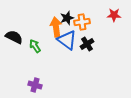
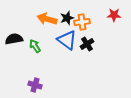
orange arrow: moved 9 px left, 8 px up; rotated 66 degrees counterclockwise
black semicircle: moved 2 px down; rotated 36 degrees counterclockwise
